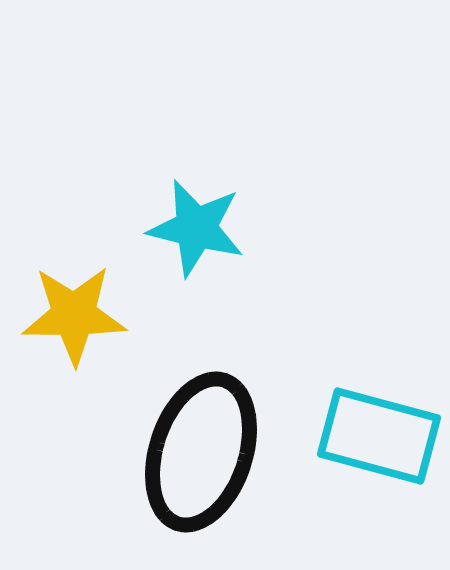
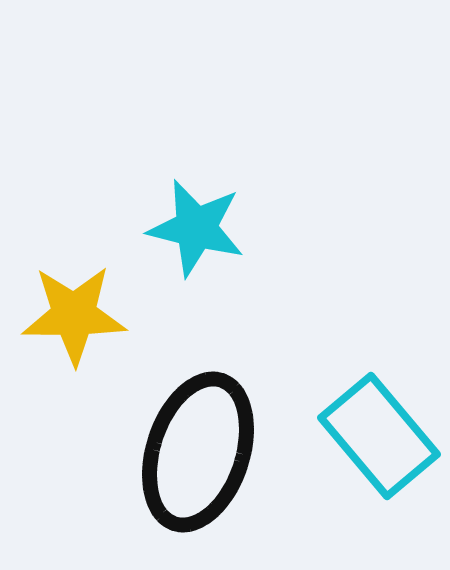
cyan rectangle: rotated 35 degrees clockwise
black ellipse: moved 3 px left
